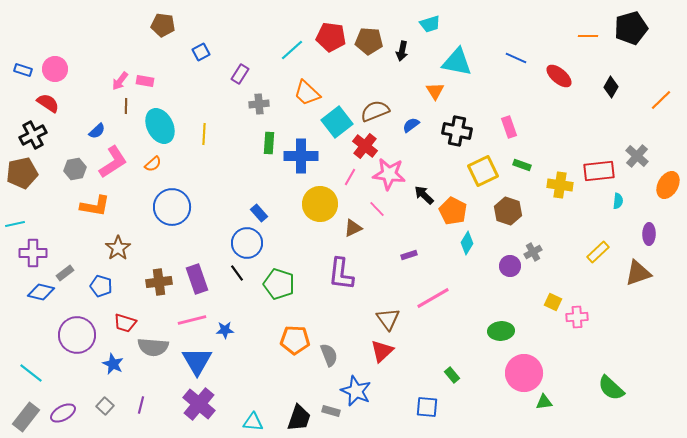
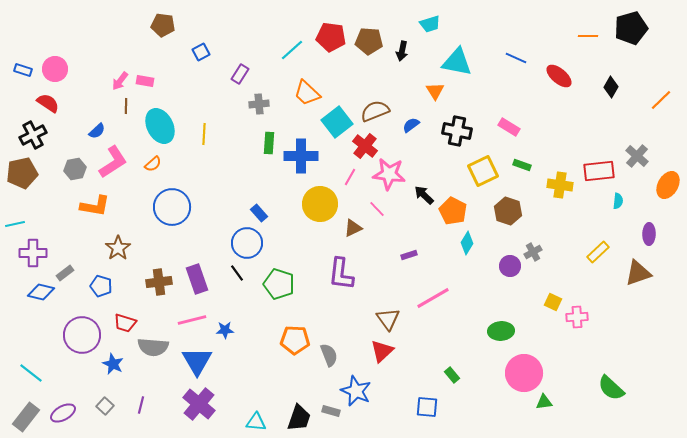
pink rectangle at (509, 127): rotated 40 degrees counterclockwise
purple circle at (77, 335): moved 5 px right
cyan triangle at (253, 422): moved 3 px right
